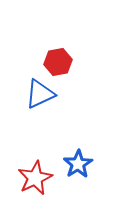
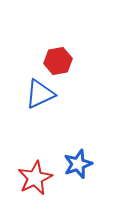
red hexagon: moved 1 px up
blue star: rotated 12 degrees clockwise
